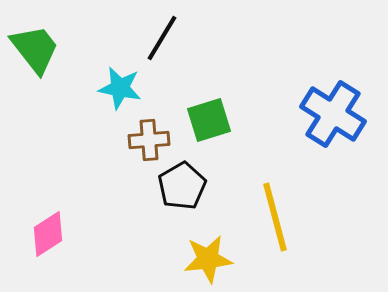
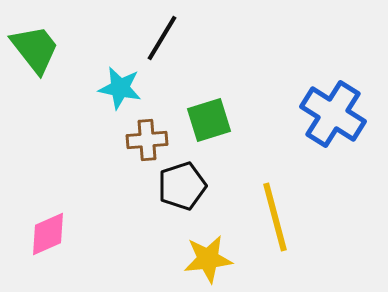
brown cross: moved 2 px left
black pentagon: rotated 12 degrees clockwise
pink diamond: rotated 9 degrees clockwise
